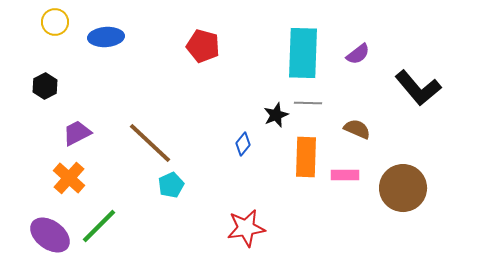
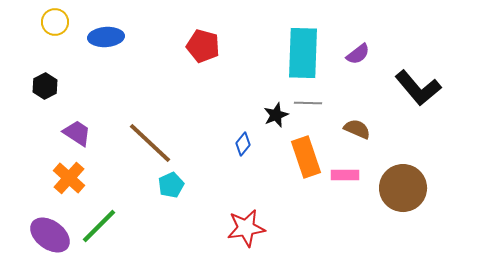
purple trapezoid: rotated 60 degrees clockwise
orange rectangle: rotated 21 degrees counterclockwise
